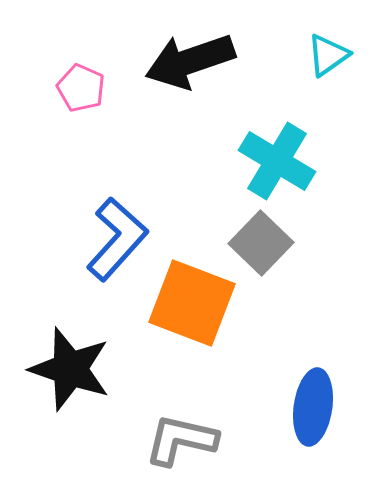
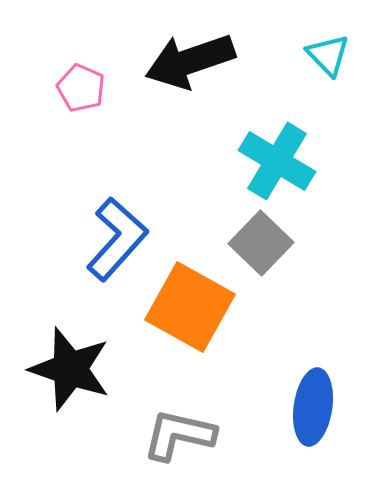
cyan triangle: rotated 39 degrees counterclockwise
orange square: moved 2 px left, 4 px down; rotated 8 degrees clockwise
gray L-shape: moved 2 px left, 5 px up
